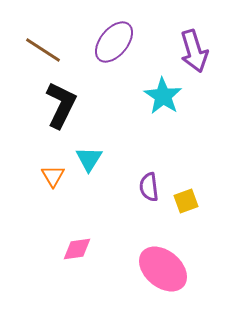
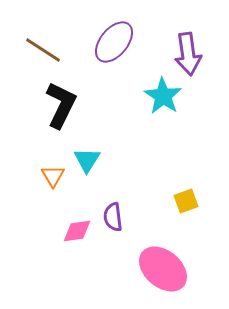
purple arrow: moved 6 px left, 3 px down; rotated 9 degrees clockwise
cyan triangle: moved 2 px left, 1 px down
purple semicircle: moved 36 px left, 30 px down
pink diamond: moved 18 px up
